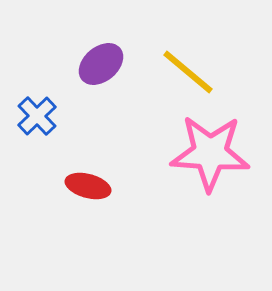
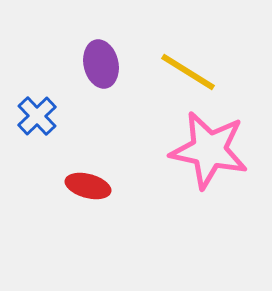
purple ellipse: rotated 63 degrees counterclockwise
yellow line: rotated 8 degrees counterclockwise
pink star: moved 1 px left, 3 px up; rotated 8 degrees clockwise
